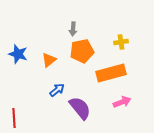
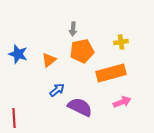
purple semicircle: moved 1 px up; rotated 25 degrees counterclockwise
